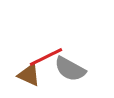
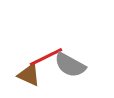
gray semicircle: moved 4 px up
